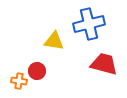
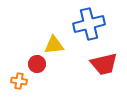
yellow triangle: moved 4 px down; rotated 15 degrees counterclockwise
red trapezoid: rotated 152 degrees clockwise
red circle: moved 7 px up
